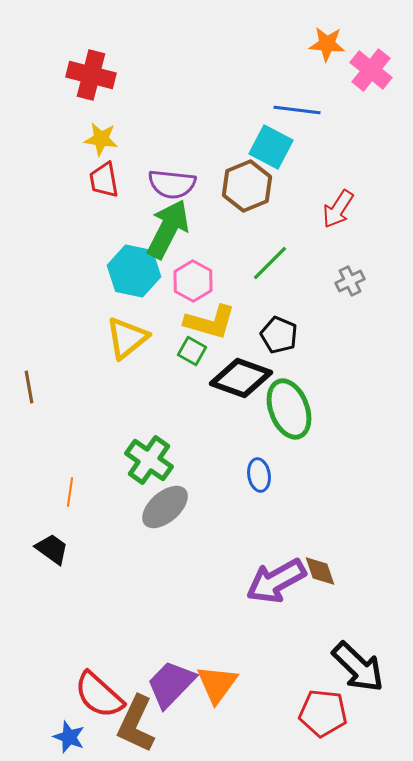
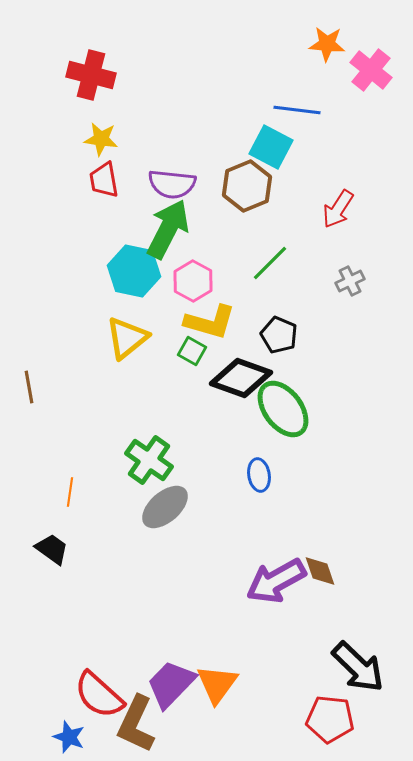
green ellipse: moved 6 px left; rotated 16 degrees counterclockwise
red pentagon: moved 7 px right, 6 px down
